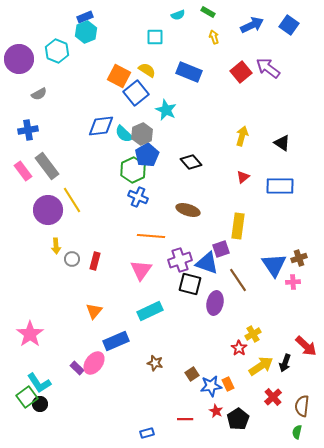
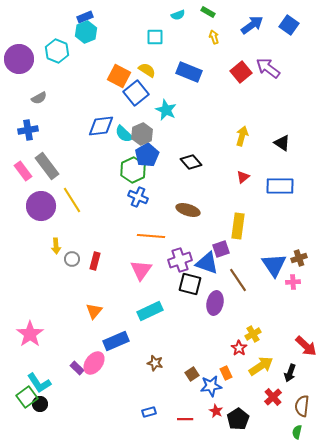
blue arrow at (252, 25): rotated 10 degrees counterclockwise
gray semicircle at (39, 94): moved 4 px down
purple circle at (48, 210): moved 7 px left, 4 px up
black arrow at (285, 363): moved 5 px right, 10 px down
orange rectangle at (228, 384): moved 2 px left, 11 px up
blue rectangle at (147, 433): moved 2 px right, 21 px up
